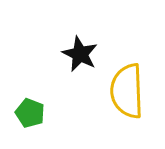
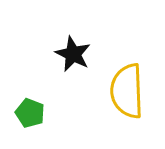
black star: moved 7 px left
